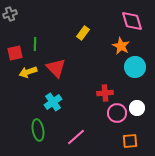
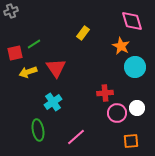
gray cross: moved 1 px right, 3 px up
green line: moved 1 px left; rotated 56 degrees clockwise
red triangle: rotated 10 degrees clockwise
orange square: moved 1 px right
